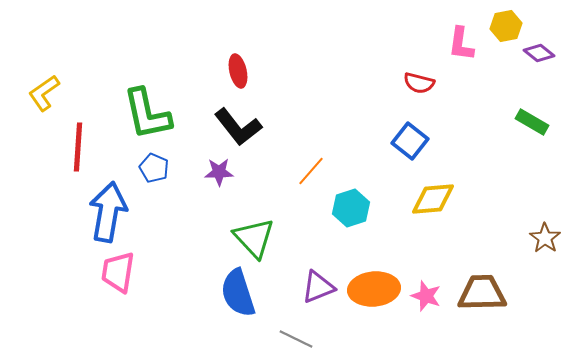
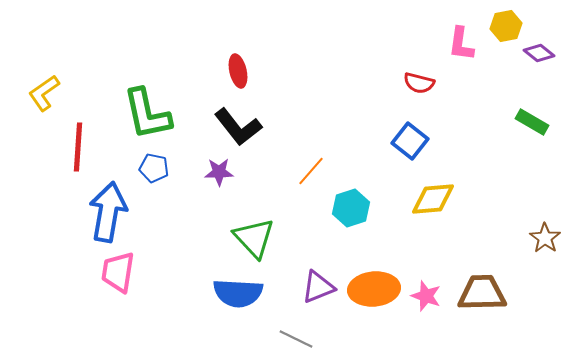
blue pentagon: rotated 12 degrees counterclockwise
blue semicircle: rotated 69 degrees counterclockwise
